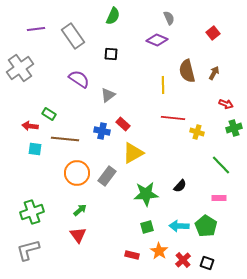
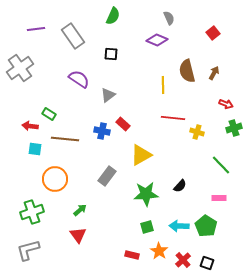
yellow triangle at (133, 153): moved 8 px right, 2 px down
orange circle at (77, 173): moved 22 px left, 6 px down
